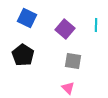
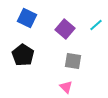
cyan line: rotated 48 degrees clockwise
pink triangle: moved 2 px left, 1 px up
